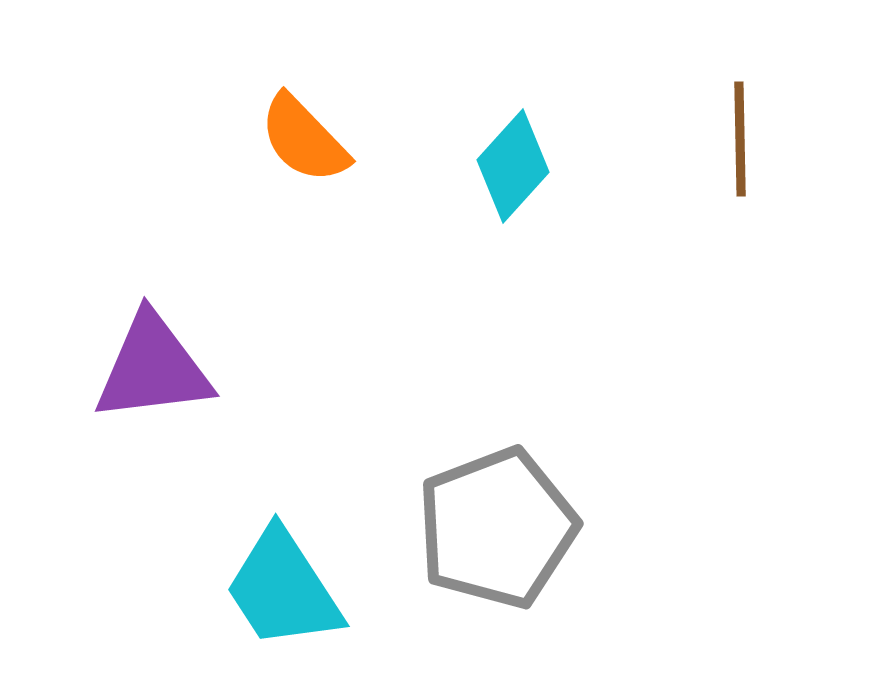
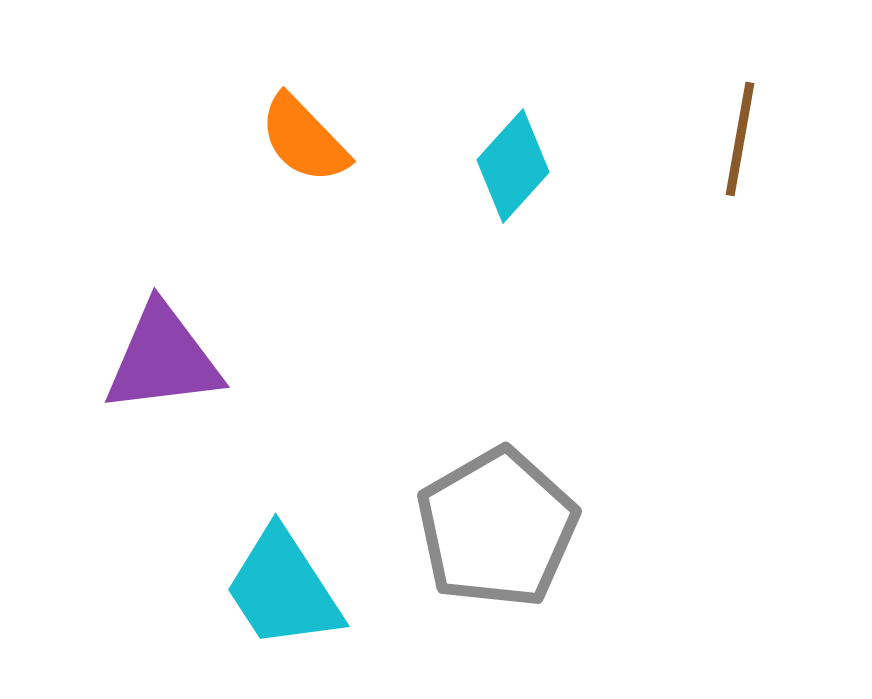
brown line: rotated 11 degrees clockwise
purple triangle: moved 10 px right, 9 px up
gray pentagon: rotated 9 degrees counterclockwise
